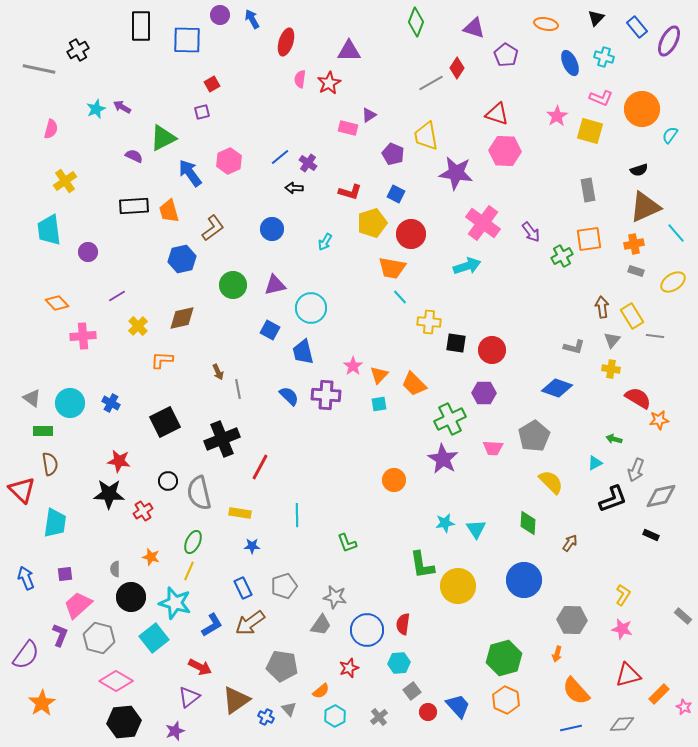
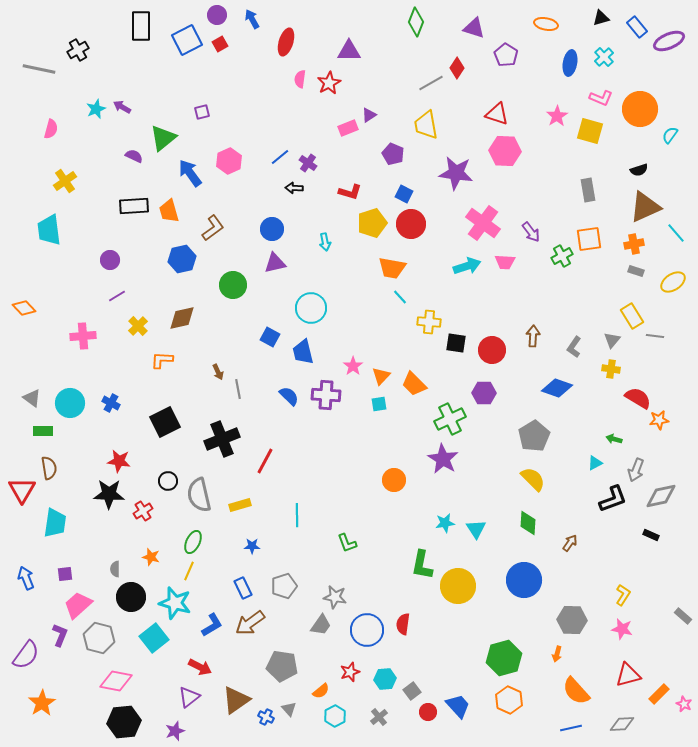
purple circle at (220, 15): moved 3 px left
black triangle at (596, 18): moved 5 px right; rotated 30 degrees clockwise
blue square at (187, 40): rotated 28 degrees counterclockwise
purple ellipse at (669, 41): rotated 40 degrees clockwise
cyan cross at (604, 57): rotated 30 degrees clockwise
blue ellipse at (570, 63): rotated 35 degrees clockwise
red square at (212, 84): moved 8 px right, 40 px up
orange circle at (642, 109): moved 2 px left
pink rectangle at (348, 128): rotated 36 degrees counterclockwise
yellow trapezoid at (426, 136): moved 11 px up
green triangle at (163, 138): rotated 12 degrees counterclockwise
blue square at (396, 194): moved 8 px right
red circle at (411, 234): moved 10 px up
cyan arrow at (325, 242): rotated 42 degrees counterclockwise
purple circle at (88, 252): moved 22 px right, 8 px down
purple triangle at (275, 285): moved 22 px up
orange diamond at (57, 303): moved 33 px left, 5 px down
brown arrow at (602, 307): moved 69 px left, 29 px down; rotated 10 degrees clockwise
blue square at (270, 330): moved 7 px down
gray L-shape at (574, 347): rotated 110 degrees clockwise
orange triangle at (379, 375): moved 2 px right, 1 px down
pink trapezoid at (493, 448): moved 12 px right, 186 px up
brown semicircle at (50, 464): moved 1 px left, 4 px down
red line at (260, 467): moved 5 px right, 6 px up
yellow semicircle at (551, 482): moved 18 px left, 3 px up
red triangle at (22, 490): rotated 16 degrees clockwise
gray semicircle at (199, 493): moved 2 px down
yellow rectangle at (240, 513): moved 8 px up; rotated 25 degrees counterclockwise
green L-shape at (422, 565): rotated 20 degrees clockwise
cyan hexagon at (399, 663): moved 14 px left, 16 px down
red star at (349, 668): moved 1 px right, 4 px down
pink diamond at (116, 681): rotated 20 degrees counterclockwise
orange hexagon at (506, 700): moved 3 px right
pink star at (684, 707): moved 3 px up
